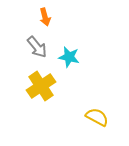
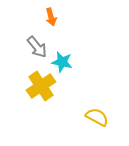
orange arrow: moved 6 px right
cyan star: moved 7 px left, 5 px down
